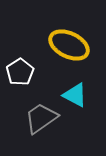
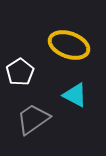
yellow ellipse: rotated 6 degrees counterclockwise
gray trapezoid: moved 8 px left, 1 px down
